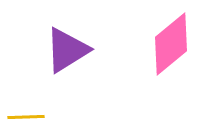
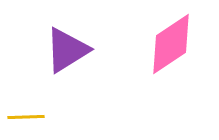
pink diamond: rotated 6 degrees clockwise
